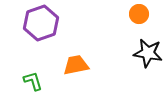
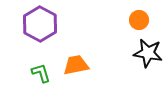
orange circle: moved 6 px down
purple hexagon: moved 1 px left, 1 px down; rotated 12 degrees counterclockwise
green L-shape: moved 8 px right, 8 px up
